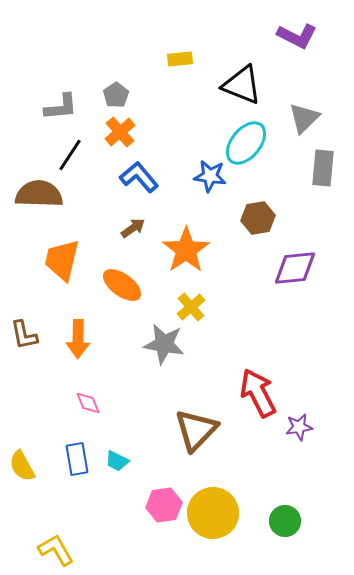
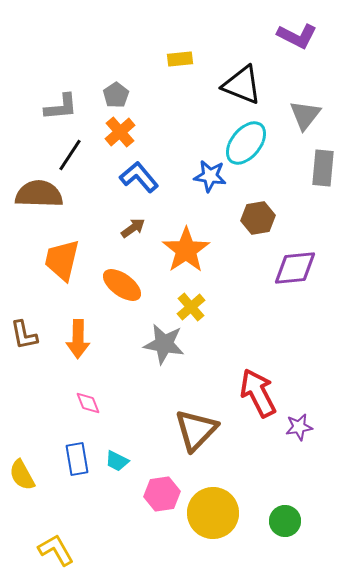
gray triangle: moved 1 px right, 3 px up; rotated 8 degrees counterclockwise
yellow semicircle: moved 9 px down
pink hexagon: moved 2 px left, 11 px up
